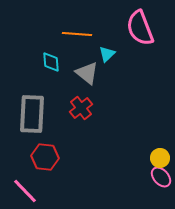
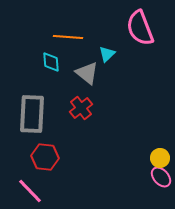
orange line: moved 9 px left, 3 px down
pink line: moved 5 px right
